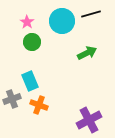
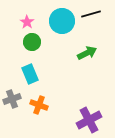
cyan rectangle: moved 7 px up
